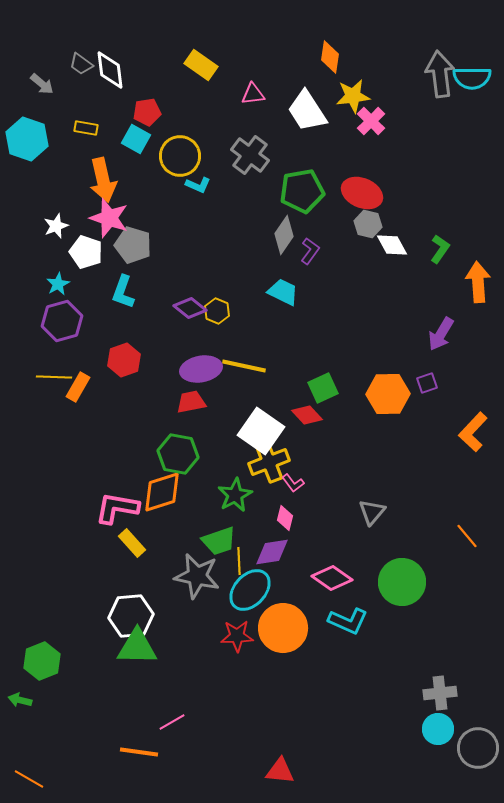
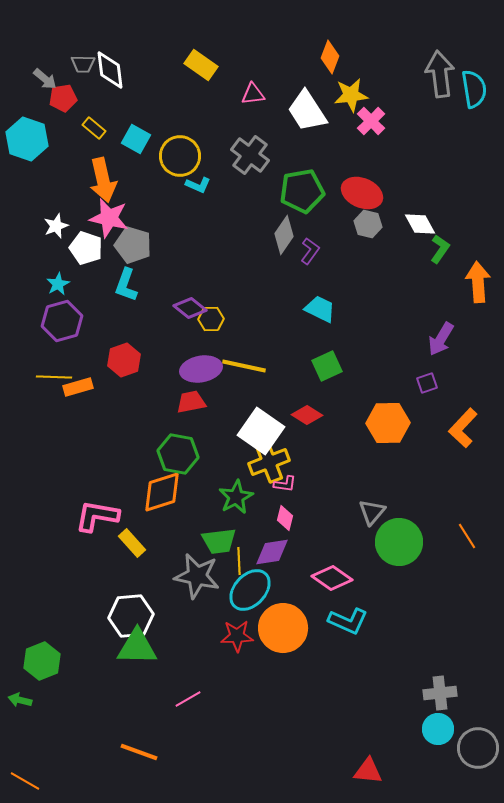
orange diamond at (330, 57): rotated 12 degrees clockwise
gray trapezoid at (81, 64): moved 2 px right; rotated 35 degrees counterclockwise
cyan semicircle at (472, 78): moved 2 px right, 11 px down; rotated 99 degrees counterclockwise
gray arrow at (42, 84): moved 3 px right, 5 px up
yellow star at (353, 96): moved 2 px left, 1 px up
red pentagon at (147, 112): moved 84 px left, 14 px up
yellow rectangle at (86, 128): moved 8 px right; rotated 30 degrees clockwise
pink star at (109, 218): rotated 6 degrees counterclockwise
white diamond at (392, 245): moved 28 px right, 21 px up
white pentagon at (86, 252): moved 4 px up
cyan L-shape at (123, 292): moved 3 px right, 7 px up
cyan trapezoid at (283, 292): moved 37 px right, 17 px down
yellow hexagon at (217, 311): moved 6 px left, 8 px down; rotated 25 degrees counterclockwise
purple arrow at (441, 334): moved 5 px down
orange rectangle at (78, 387): rotated 44 degrees clockwise
green square at (323, 388): moved 4 px right, 22 px up
orange hexagon at (388, 394): moved 29 px down
red diamond at (307, 415): rotated 16 degrees counterclockwise
orange L-shape at (473, 432): moved 10 px left, 4 px up
pink L-shape at (293, 483): moved 8 px left, 1 px down; rotated 45 degrees counterclockwise
green star at (235, 495): moved 1 px right, 2 px down
pink L-shape at (117, 508): moved 20 px left, 8 px down
orange line at (467, 536): rotated 8 degrees clockwise
green trapezoid at (219, 541): rotated 12 degrees clockwise
green circle at (402, 582): moved 3 px left, 40 px up
pink line at (172, 722): moved 16 px right, 23 px up
orange line at (139, 752): rotated 12 degrees clockwise
red triangle at (280, 771): moved 88 px right
orange line at (29, 779): moved 4 px left, 2 px down
